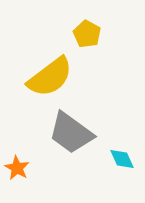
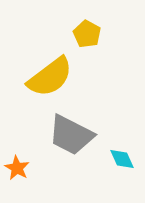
gray trapezoid: moved 2 px down; rotated 9 degrees counterclockwise
